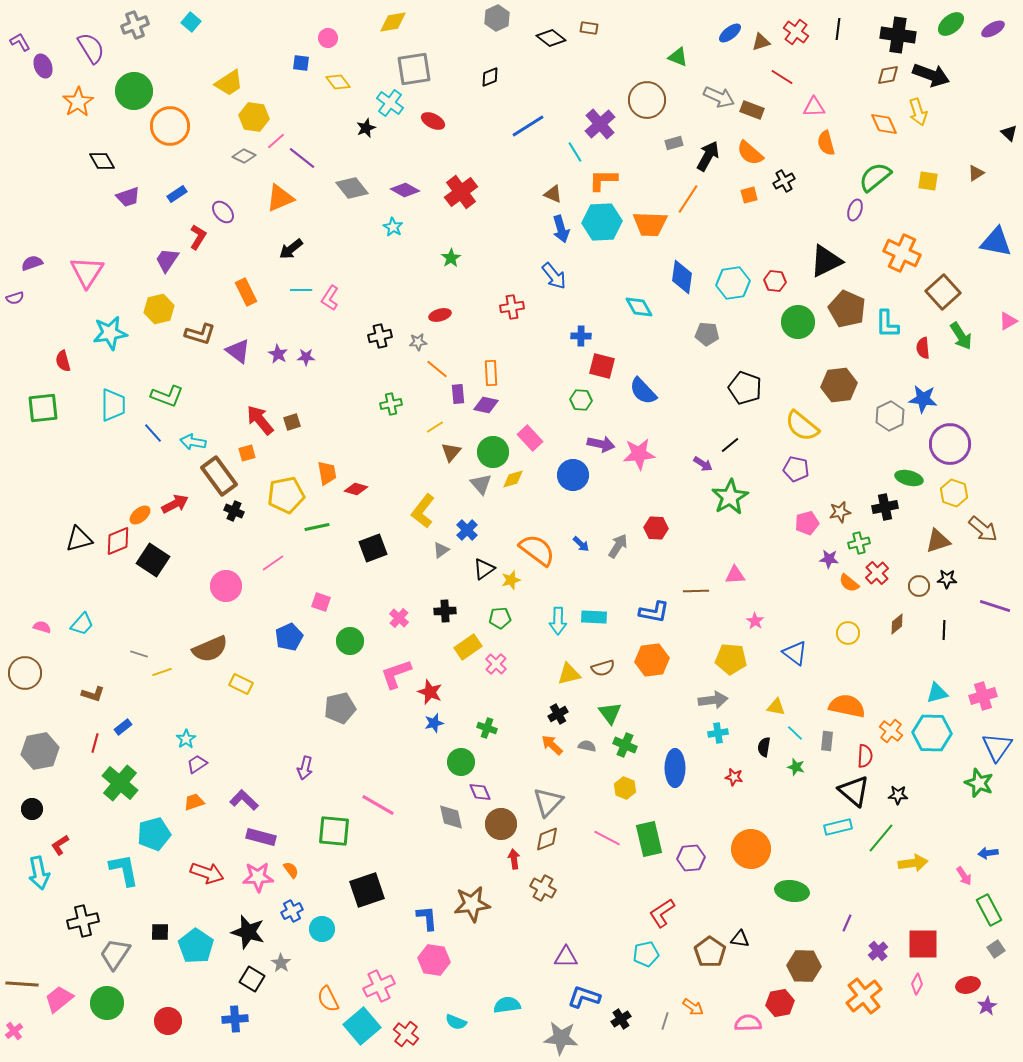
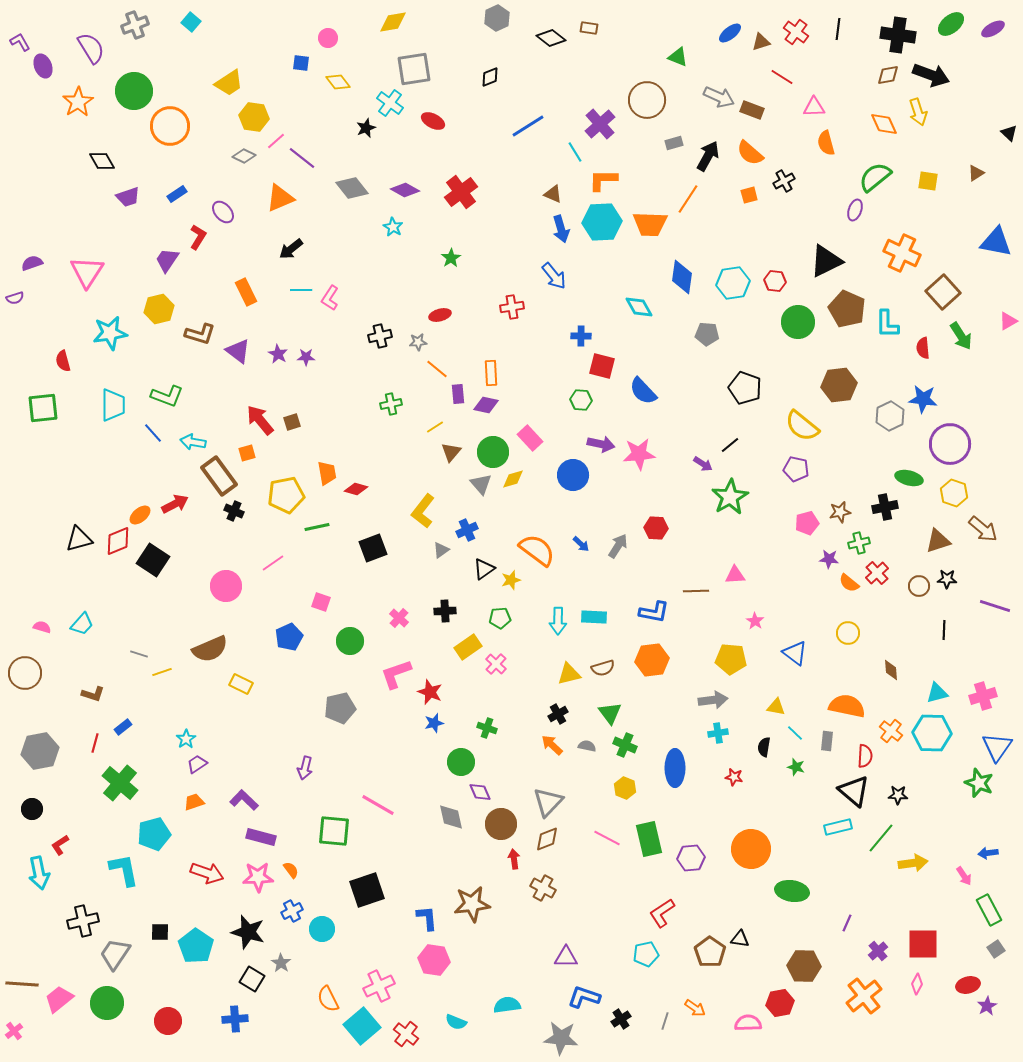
blue cross at (467, 530): rotated 20 degrees clockwise
brown diamond at (897, 624): moved 6 px left, 46 px down; rotated 55 degrees counterclockwise
orange arrow at (693, 1007): moved 2 px right, 1 px down
